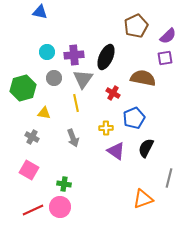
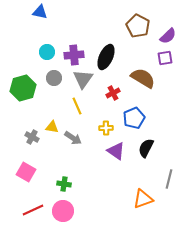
brown pentagon: moved 2 px right; rotated 20 degrees counterclockwise
brown semicircle: rotated 20 degrees clockwise
red cross: rotated 32 degrees clockwise
yellow line: moved 1 px right, 3 px down; rotated 12 degrees counterclockwise
yellow triangle: moved 8 px right, 14 px down
gray arrow: rotated 36 degrees counterclockwise
pink square: moved 3 px left, 2 px down
gray line: moved 1 px down
pink circle: moved 3 px right, 4 px down
